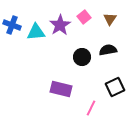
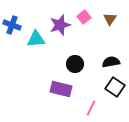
purple star: rotated 15 degrees clockwise
cyan triangle: moved 7 px down
black semicircle: moved 3 px right, 12 px down
black circle: moved 7 px left, 7 px down
black square: rotated 30 degrees counterclockwise
